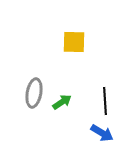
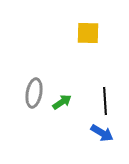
yellow square: moved 14 px right, 9 px up
